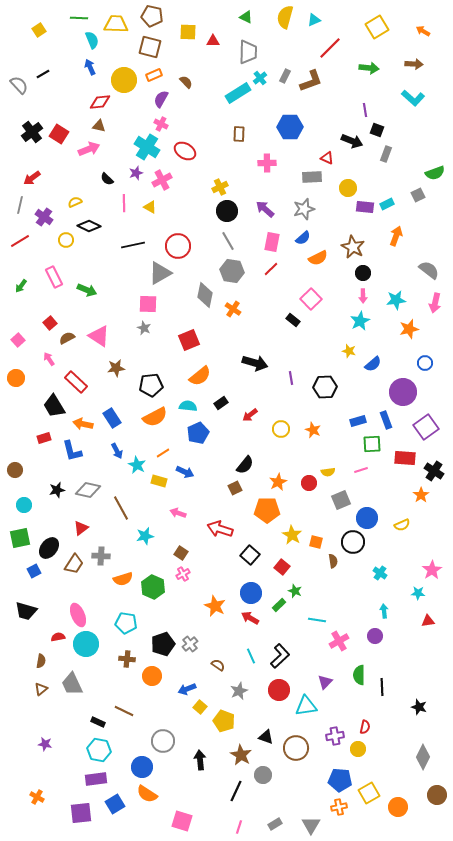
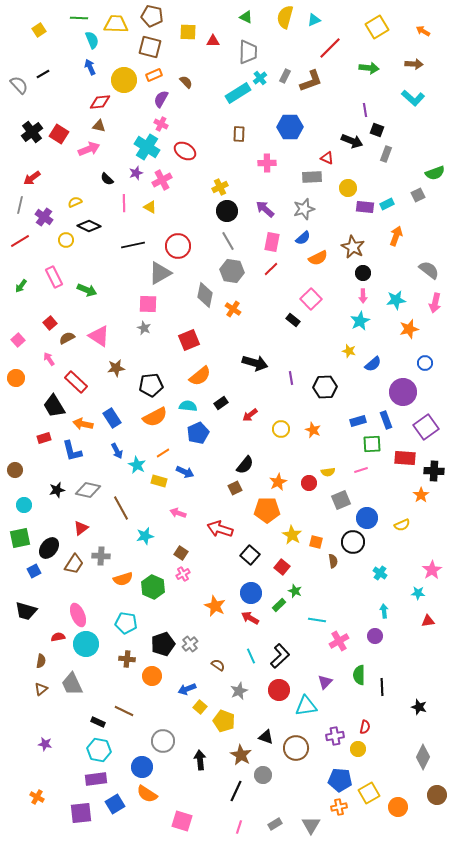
black cross at (434, 471): rotated 30 degrees counterclockwise
